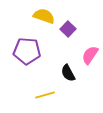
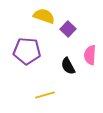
pink semicircle: rotated 30 degrees counterclockwise
black semicircle: moved 7 px up
